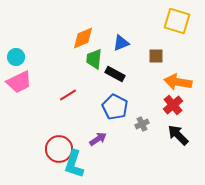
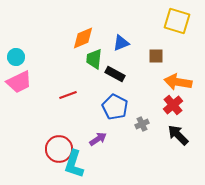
red line: rotated 12 degrees clockwise
